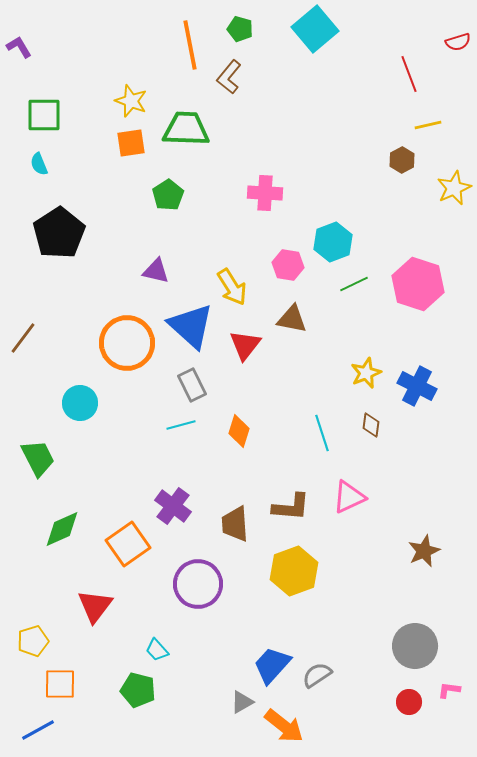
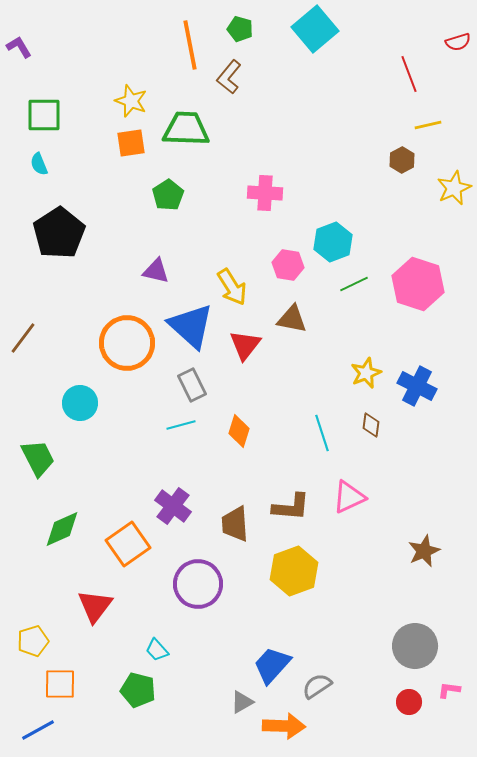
gray semicircle at (317, 675): moved 11 px down
orange arrow at (284, 726): rotated 36 degrees counterclockwise
